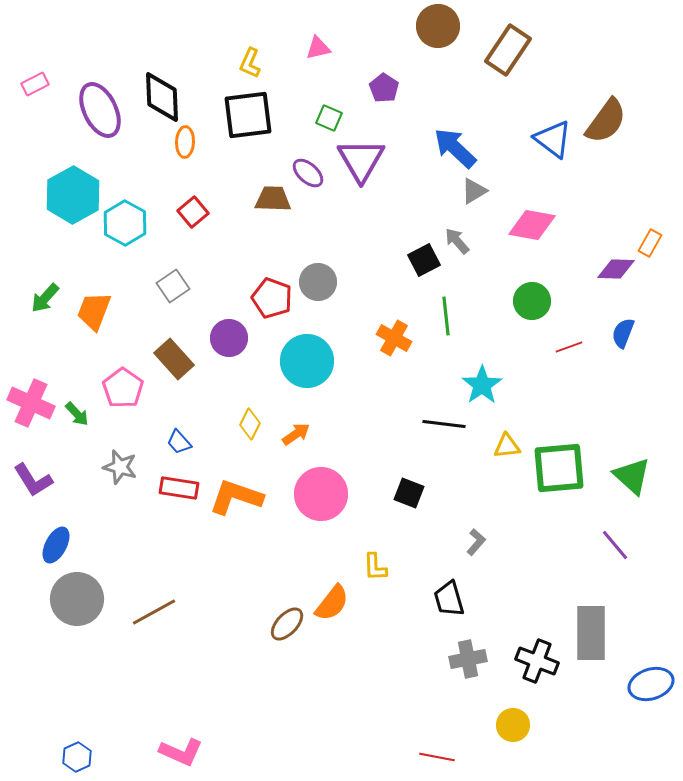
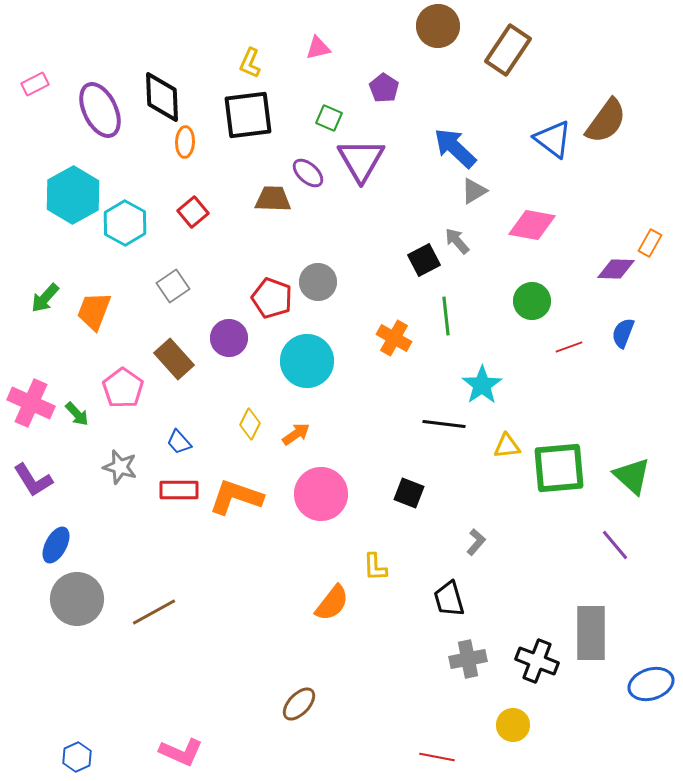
red rectangle at (179, 488): moved 2 px down; rotated 9 degrees counterclockwise
brown ellipse at (287, 624): moved 12 px right, 80 px down
